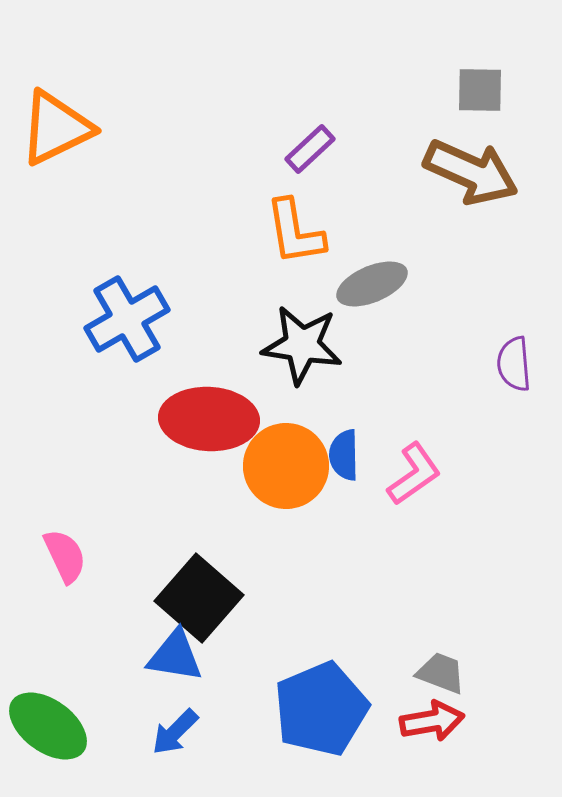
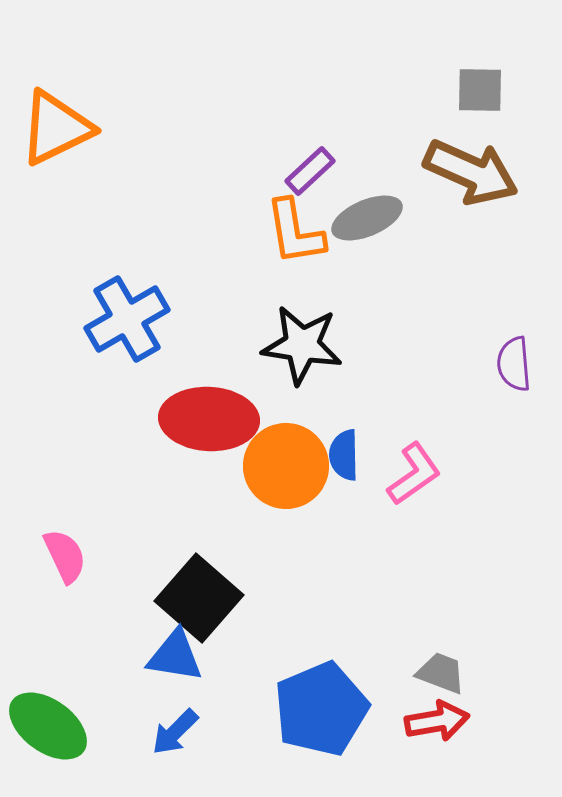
purple rectangle: moved 22 px down
gray ellipse: moved 5 px left, 66 px up
red arrow: moved 5 px right
